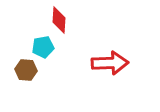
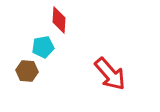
red arrow: moved 11 px down; rotated 51 degrees clockwise
brown hexagon: moved 1 px right, 1 px down
